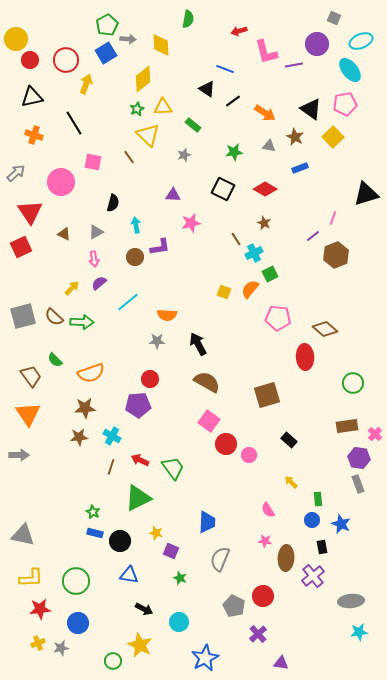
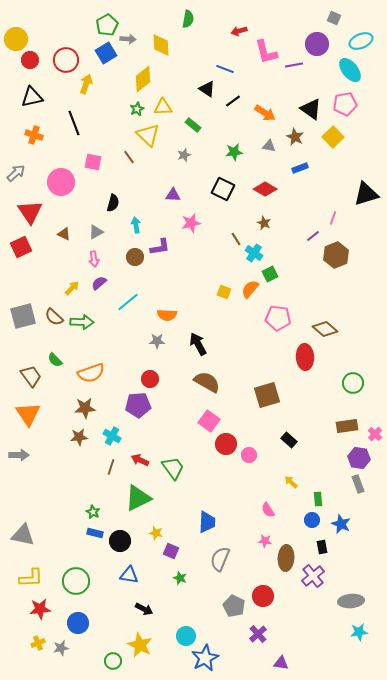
black line at (74, 123): rotated 10 degrees clockwise
cyan cross at (254, 253): rotated 30 degrees counterclockwise
cyan circle at (179, 622): moved 7 px right, 14 px down
